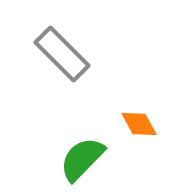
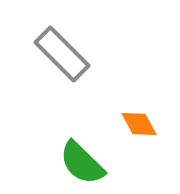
green semicircle: moved 4 px down; rotated 90 degrees counterclockwise
